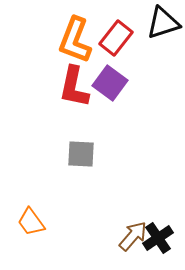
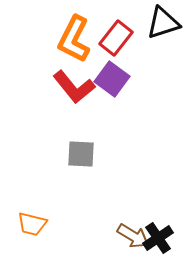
orange L-shape: moved 1 px left, 1 px up; rotated 6 degrees clockwise
purple square: moved 2 px right, 4 px up
red L-shape: rotated 51 degrees counterclockwise
orange trapezoid: moved 1 px right, 2 px down; rotated 40 degrees counterclockwise
brown arrow: rotated 80 degrees clockwise
